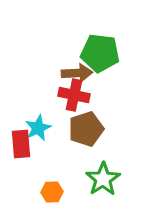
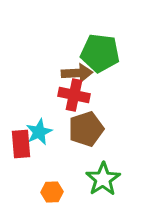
cyan star: moved 1 px right, 4 px down
